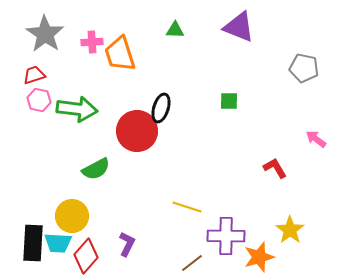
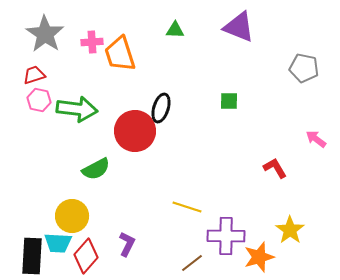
red circle: moved 2 px left
black rectangle: moved 1 px left, 13 px down
